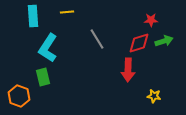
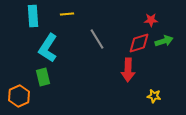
yellow line: moved 2 px down
orange hexagon: rotated 15 degrees clockwise
